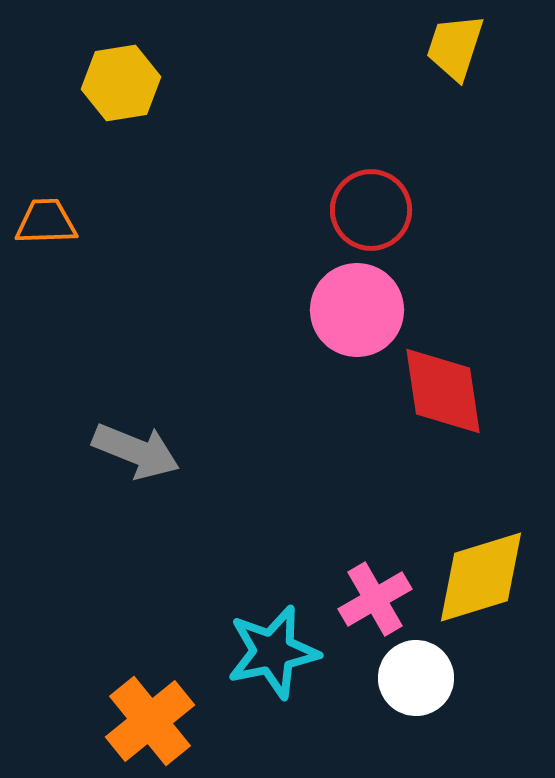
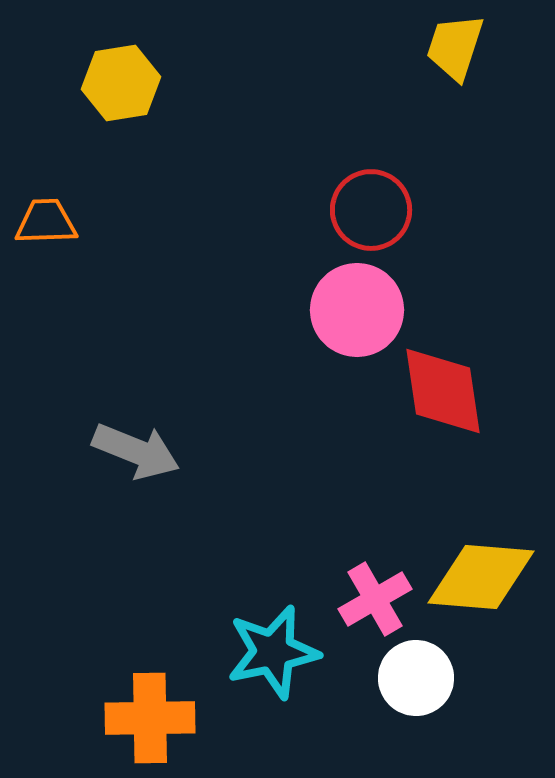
yellow diamond: rotated 22 degrees clockwise
orange cross: moved 3 px up; rotated 38 degrees clockwise
